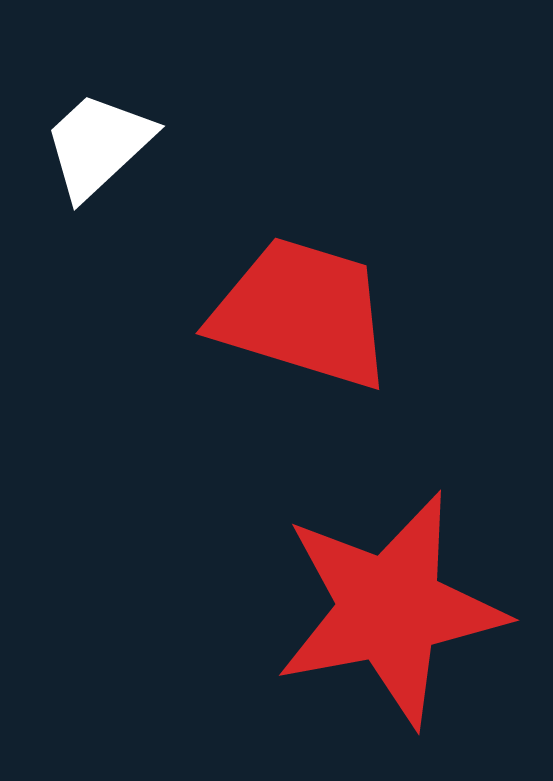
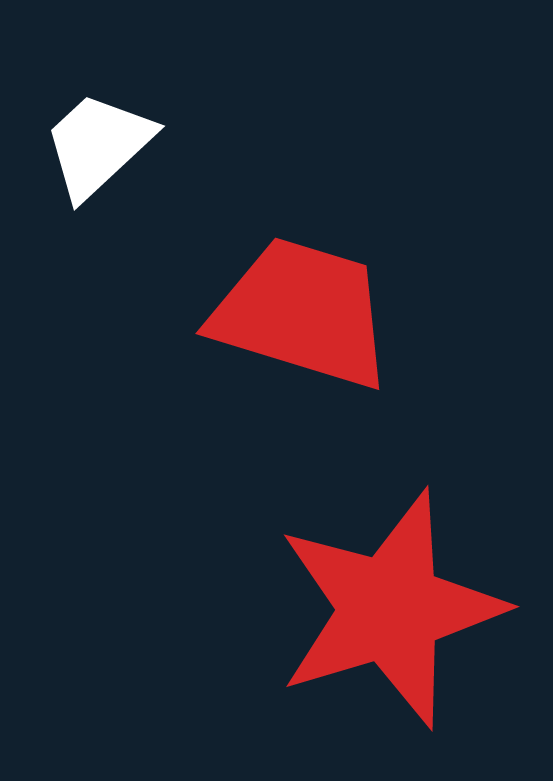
red star: rotated 6 degrees counterclockwise
